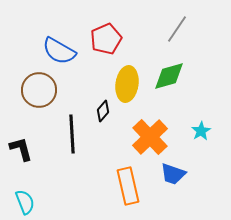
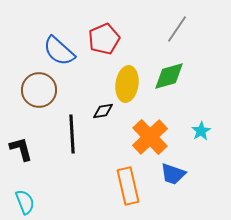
red pentagon: moved 2 px left
blue semicircle: rotated 12 degrees clockwise
black diamond: rotated 40 degrees clockwise
